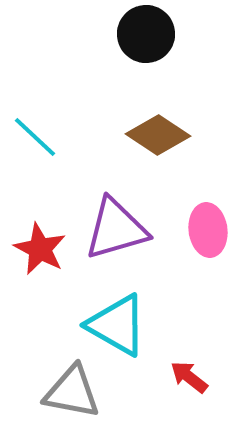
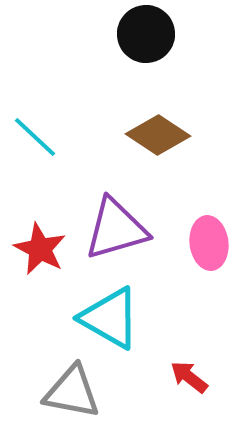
pink ellipse: moved 1 px right, 13 px down
cyan triangle: moved 7 px left, 7 px up
